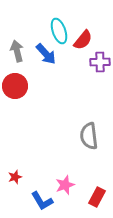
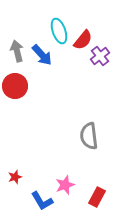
blue arrow: moved 4 px left, 1 px down
purple cross: moved 6 px up; rotated 36 degrees counterclockwise
